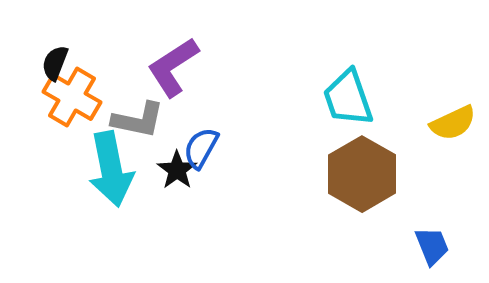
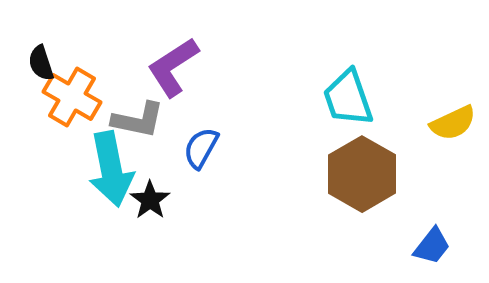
black semicircle: moved 14 px left; rotated 39 degrees counterclockwise
black star: moved 27 px left, 30 px down
blue trapezoid: rotated 60 degrees clockwise
